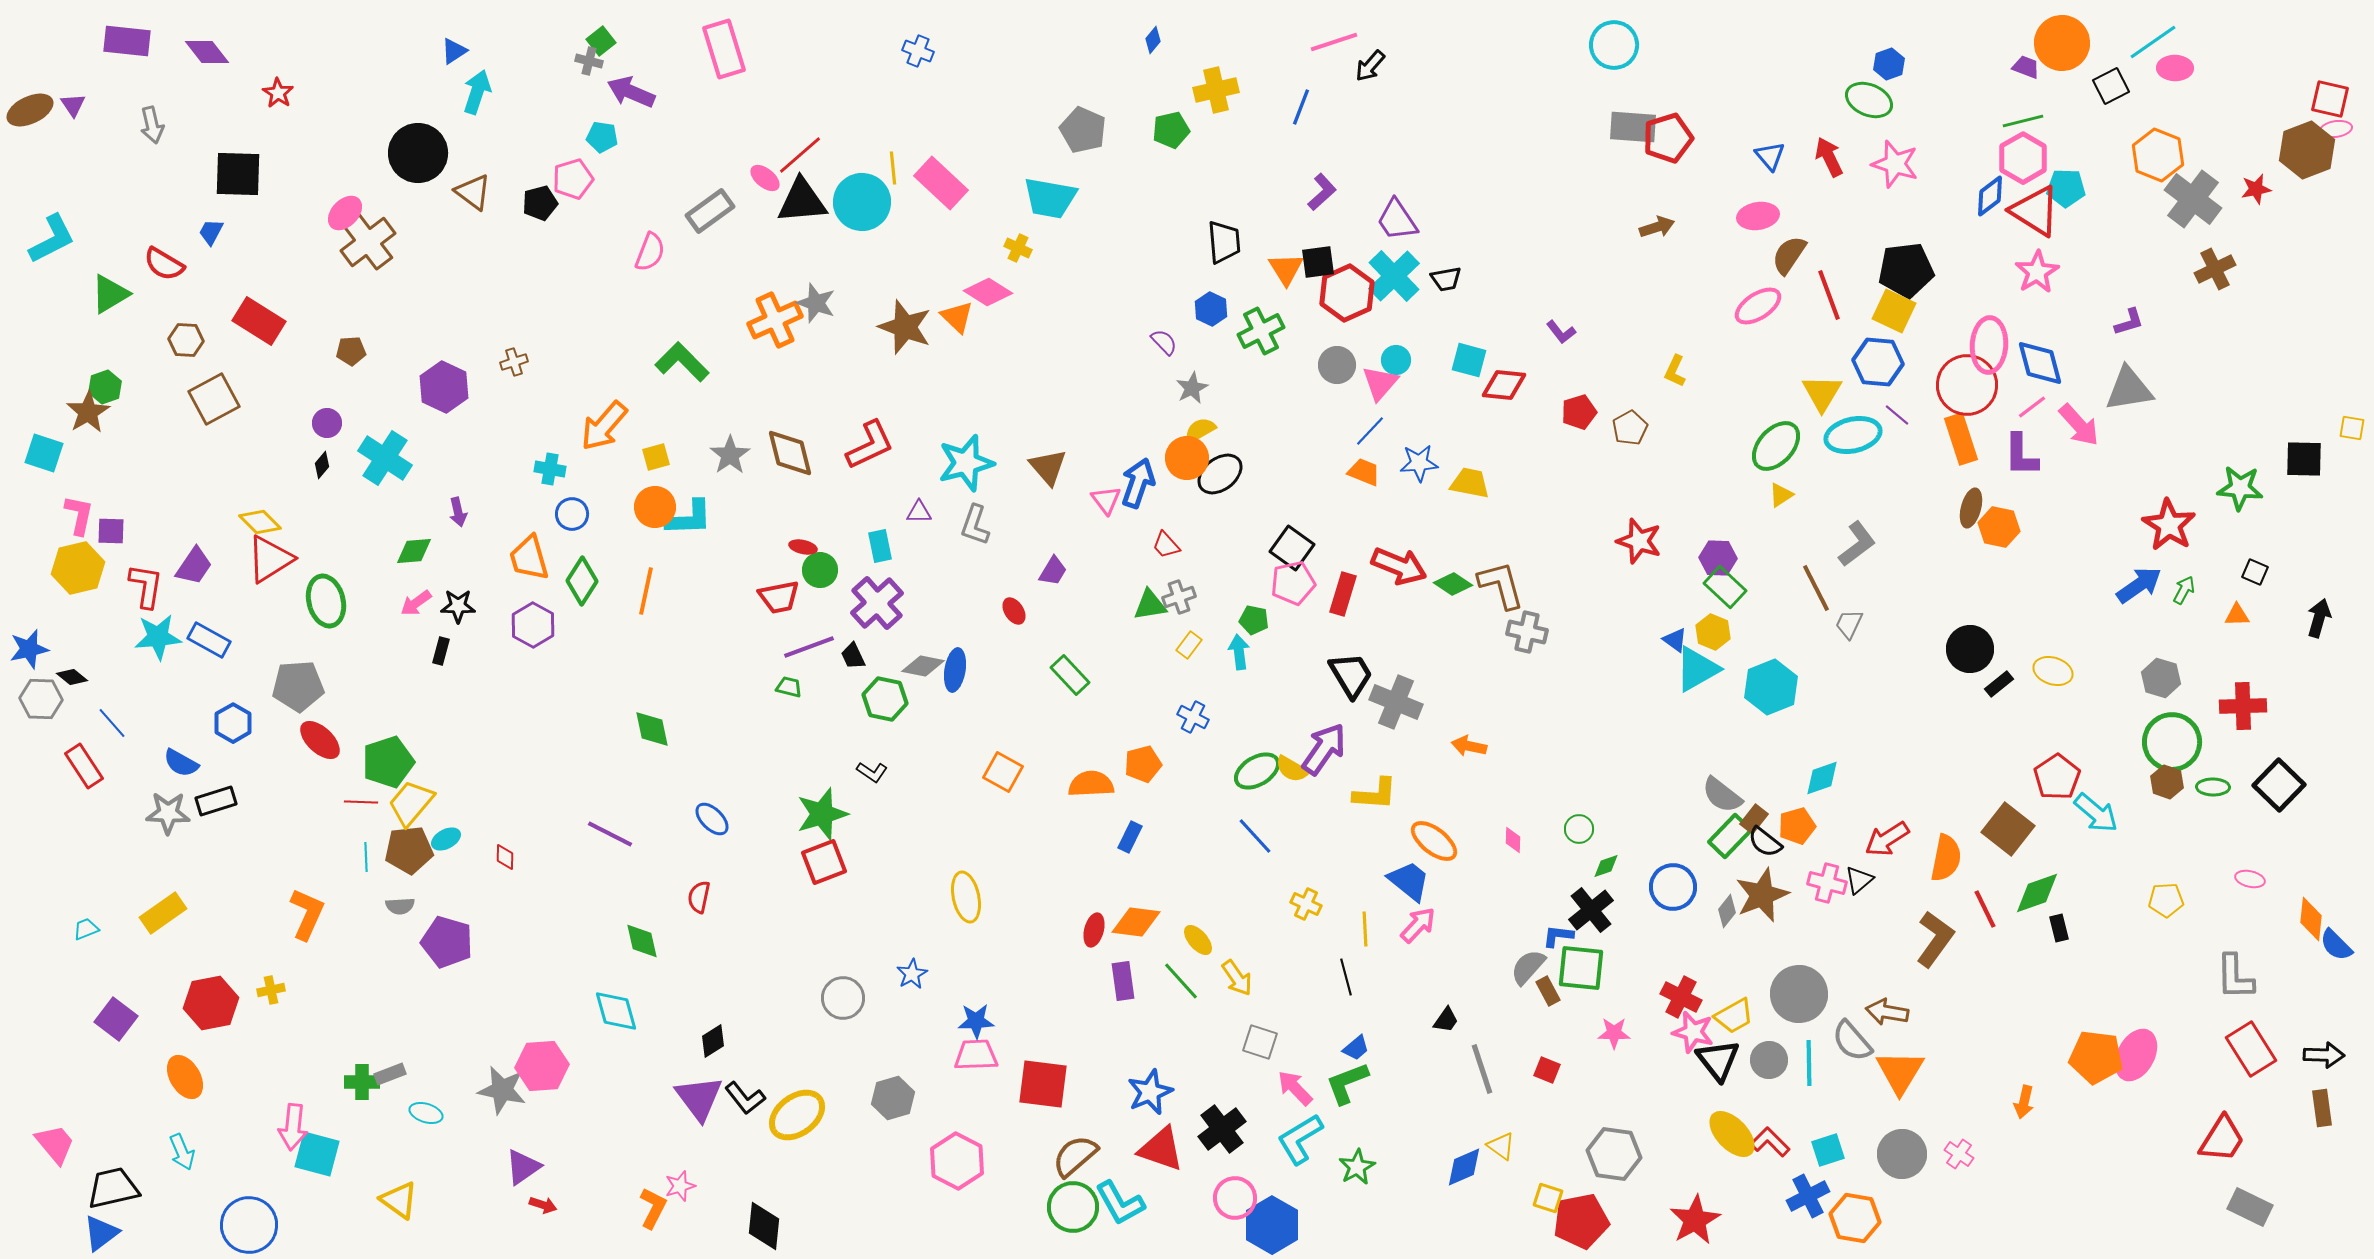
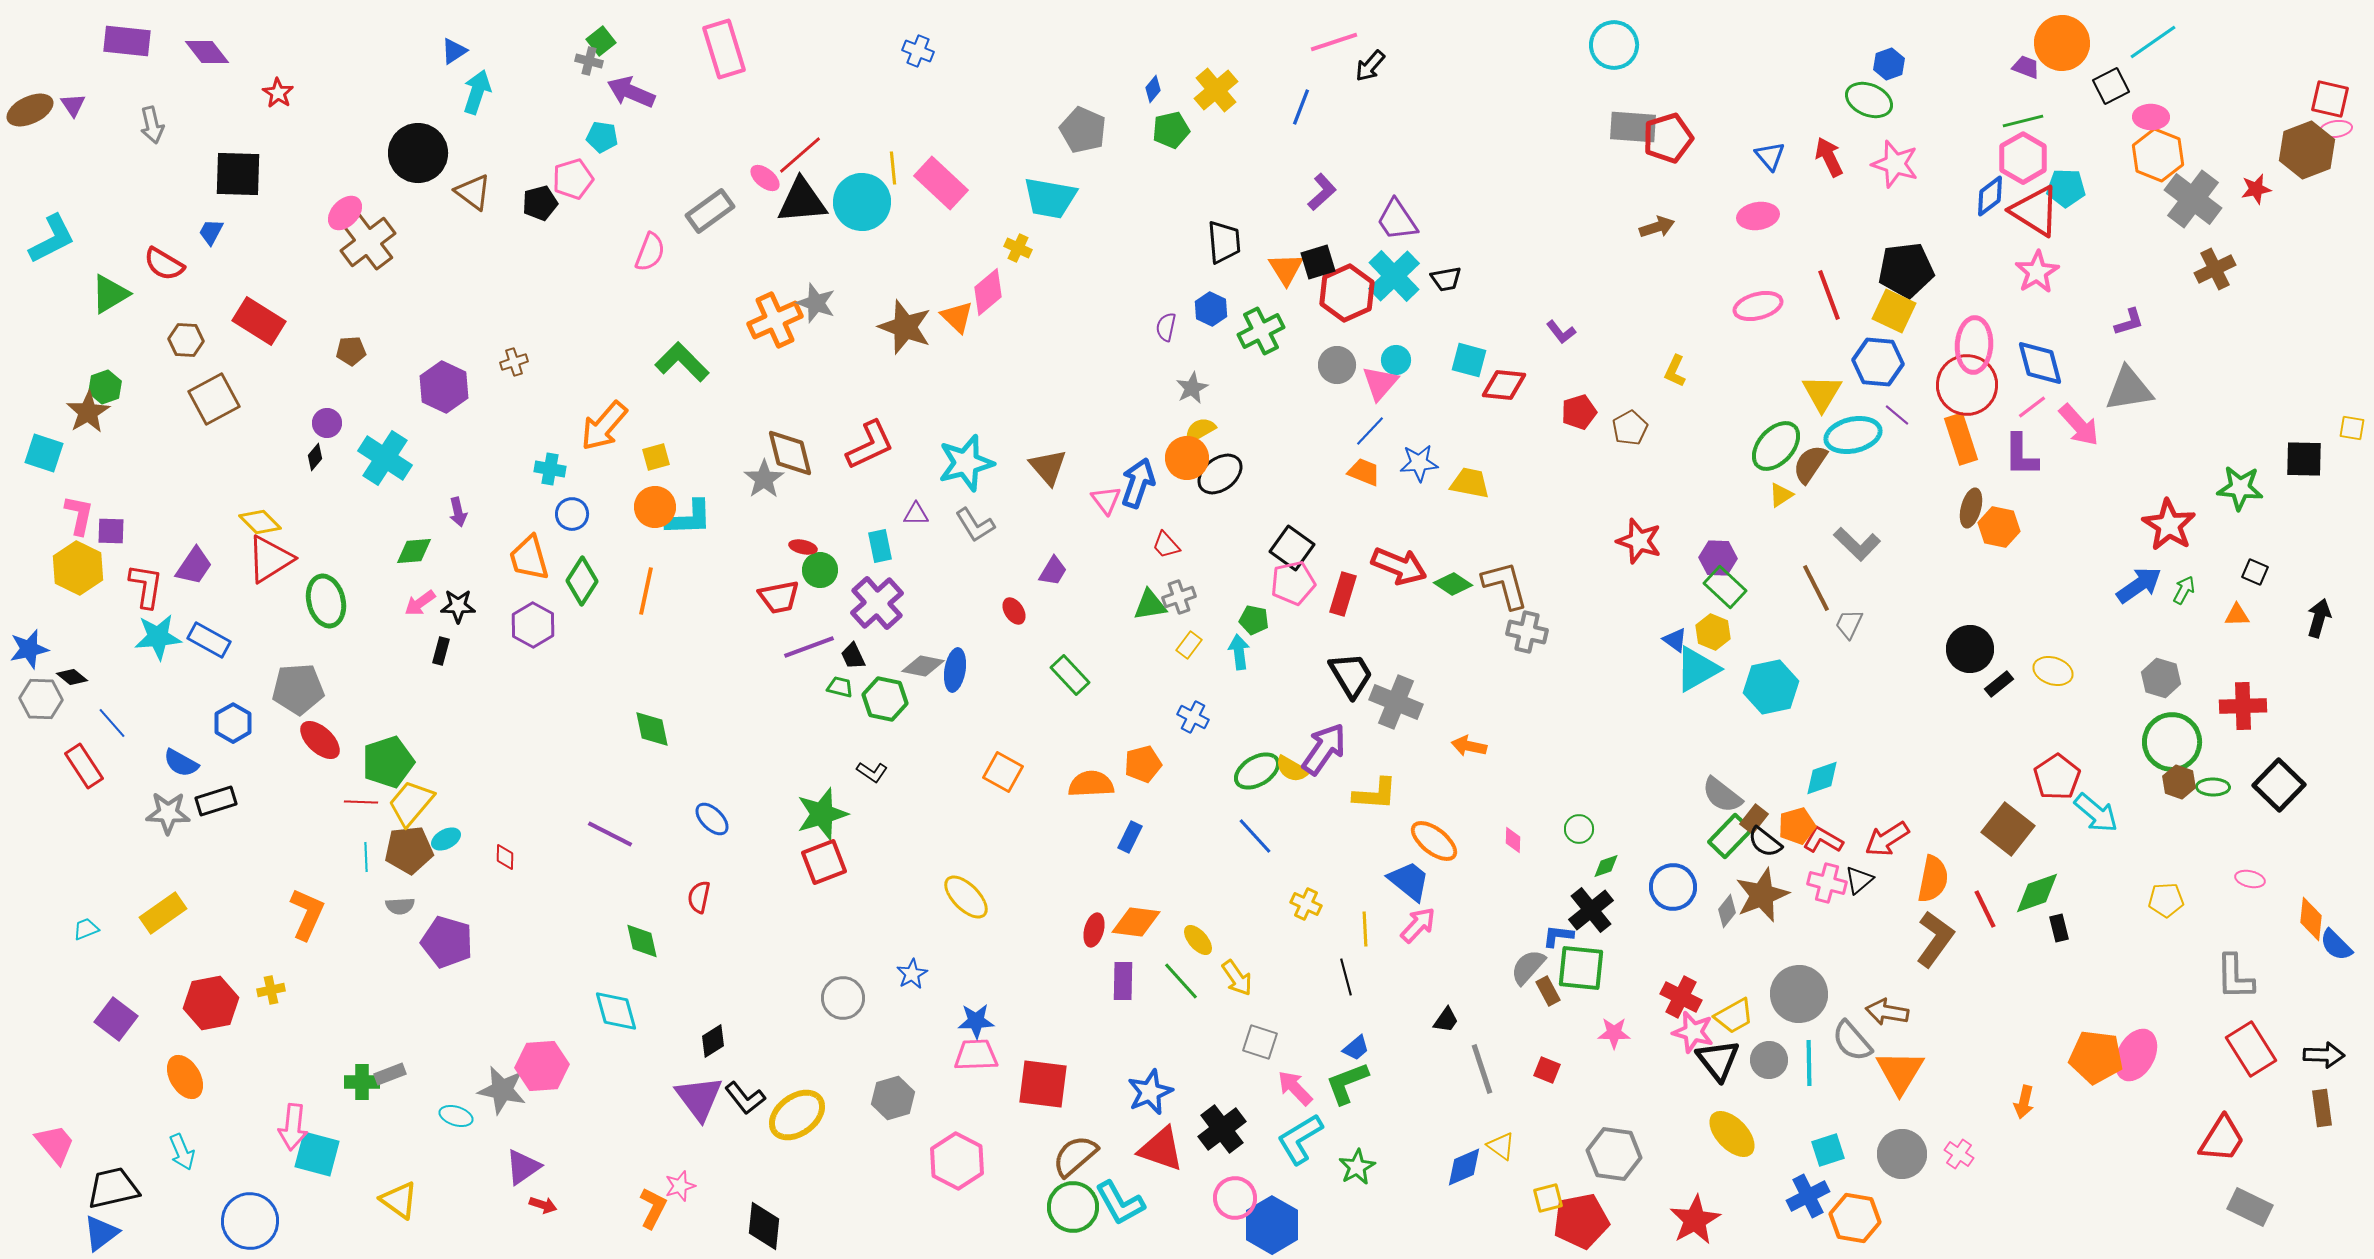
blue diamond at (1153, 40): moved 49 px down
pink ellipse at (2175, 68): moved 24 px left, 49 px down
yellow cross at (1216, 90): rotated 27 degrees counterclockwise
brown semicircle at (1789, 255): moved 21 px right, 209 px down
black square at (1318, 262): rotated 9 degrees counterclockwise
pink diamond at (988, 292): rotated 72 degrees counterclockwise
pink ellipse at (1758, 306): rotated 18 degrees clockwise
purple semicircle at (1164, 342): moved 2 px right, 15 px up; rotated 124 degrees counterclockwise
pink ellipse at (1989, 345): moved 15 px left
gray star at (730, 455): moved 34 px right, 24 px down
black diamond at (322, 465): moved 7 px left, 8 px up
purple triangle at (919, 512): moved 3 px left, 2 px down
gray L-shape at (975, 525): rotated 51 degrees counterclockwise
gray L-shape at (1857, 544): rotated 81 degrees clockwise
yellow hexagon at (78, 568): rotated 21 degrees counterclockwise
brown L-shape at (1501, 585): moved 4 px right
pink arrow at (416, 603): moved 4 px right
gray pentagon at (298, 686): moved 3 px down
green trapezoid at (789, 687): moved 51 px right
cyan hexagon at (1771, 687): rotated 10 degrees clockwise
brown hexagon at (2167, 782): moved 12 px right
orange semicircle at (1946, 858): moved 13 px left, 21 px down
yellow ellipse at (966, 897): rotated 33 degrees counterclockwise
purple rectangle at (1123, 981): rotated 9 degrees clockwise
cyan ellipse at (426, 1113): moved 30 px right, 3 px down
red L-shape at (1770, 1142): moved 53 px right, 302 px up; rotated 15 degrees counterclockwise
yellow square at (1548, 1198): rotated 32 degrees counterclockwise
blue circle at (249, 1225): moved 1 px right, 4 px up
